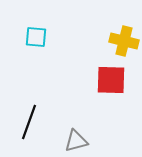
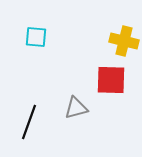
gray triangle: moved 33 px up
